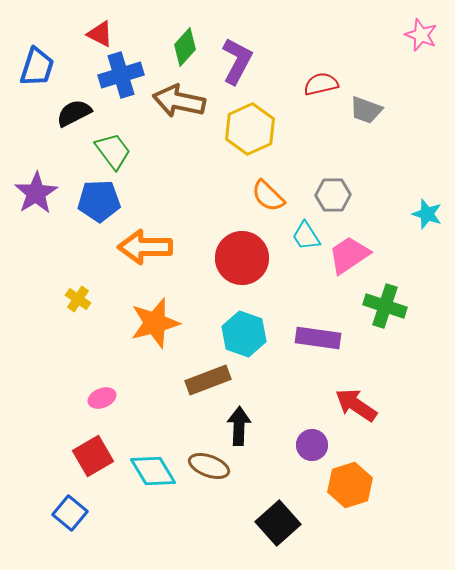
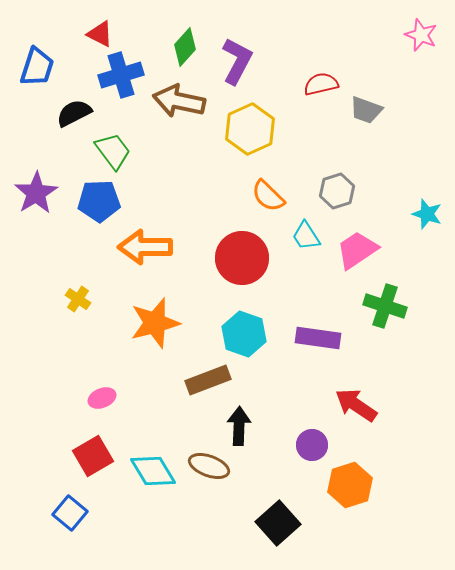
gray hexagon: moved 4 px right, 4 px up; rotated 16 degrees counterclockwise
pink trapezoid: moved 8 px right, 5 px up
